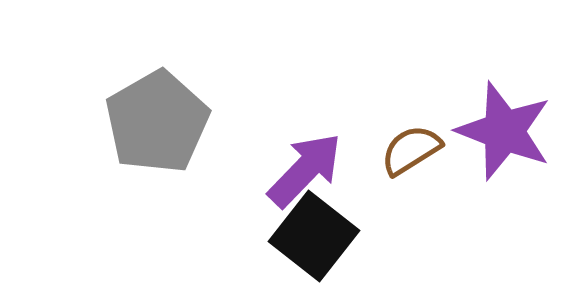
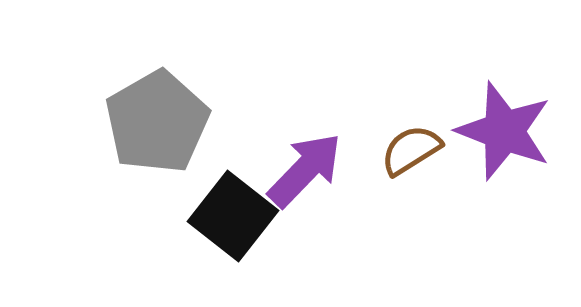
black square: moved 81 px left, 20 px up
